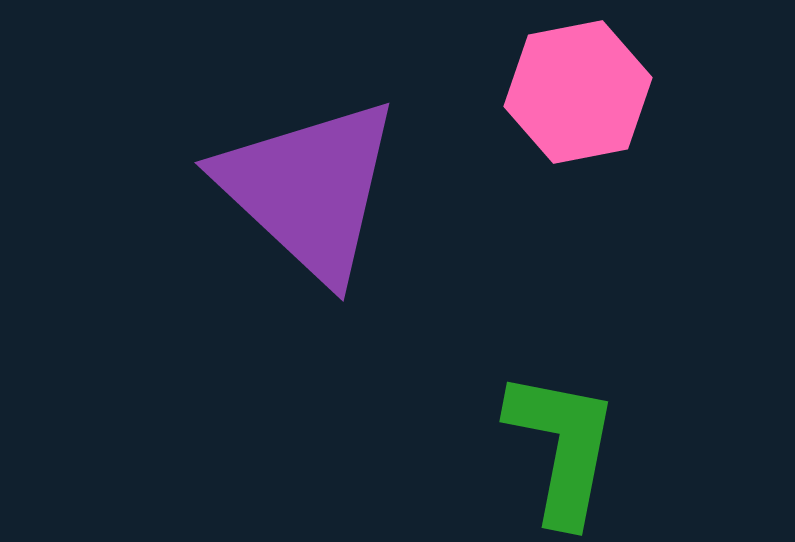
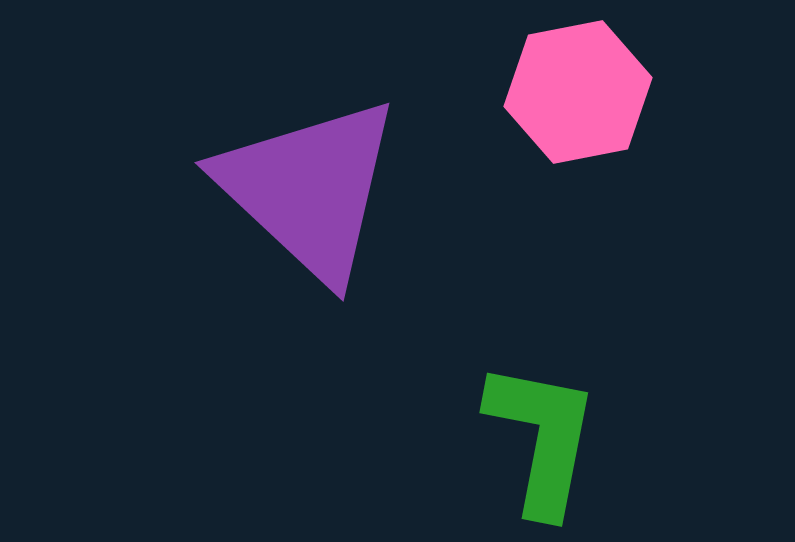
green L-shape: moved 20 px left, 9 px up
